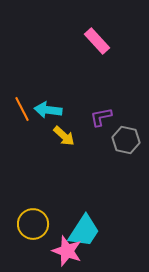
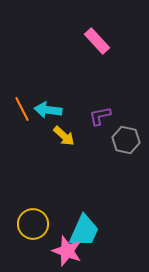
purple L-shape: moved 1 px left, 1 px up
cyan trapezoid: rotated 9 degrees counterclockwise
